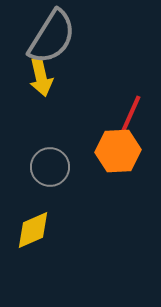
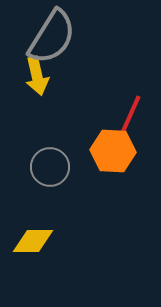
yellow arrow: moved 4 px left, 1 px up
orange hexagon: moved 5 px left; rotated 6 degrees clockwise
yellow diamond: moved 11 px down; rotated 24 degrees clockwise
